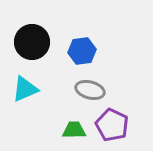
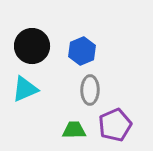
black circle: moved 4 px down
blue hexagon: rotated 16 degrees counterclockwise
gray ellipse: rotated 76 degrees clockwise
purple pentagon: moved 3 px right; rotated 24 degrees clockwise
